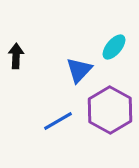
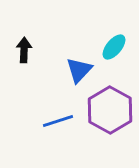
black arrow: moved 8 px right, 6 px up
blue line: rotated 12 degrees clockwise
